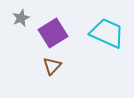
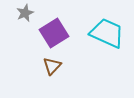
gray star: moved 4 px right, 5 px up
purple square: moved 1 px right
